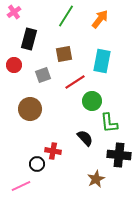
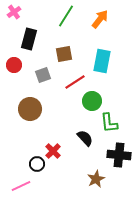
red cross: rotated 35 degrees clockwise
